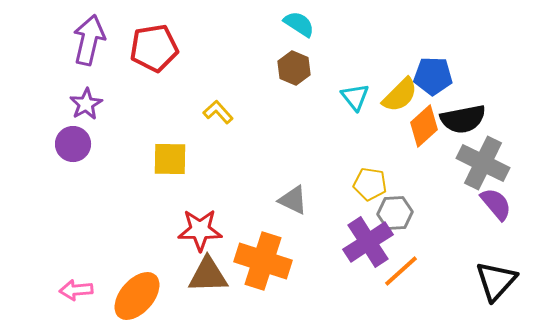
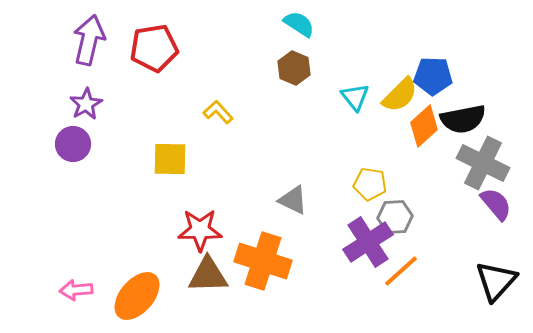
gray hexagon: moved 4 px down
